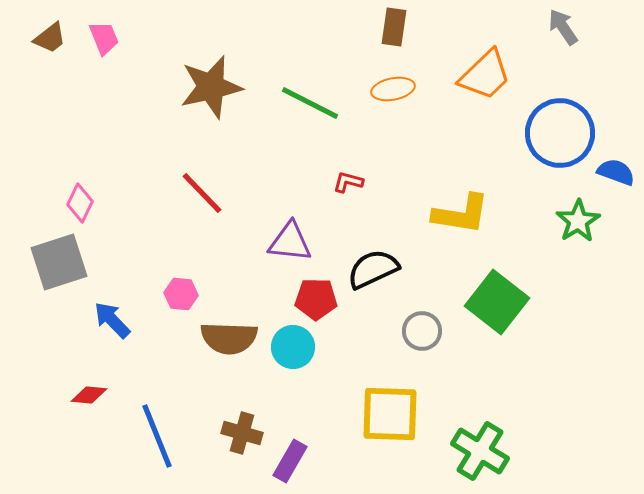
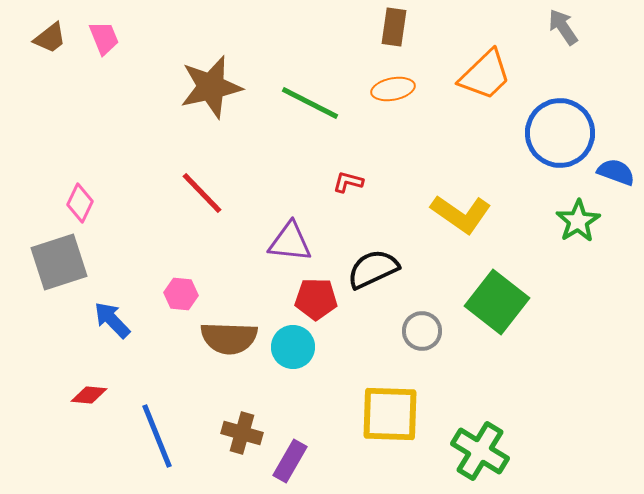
yellow L-shape: rotated 26 degrees clockwise
